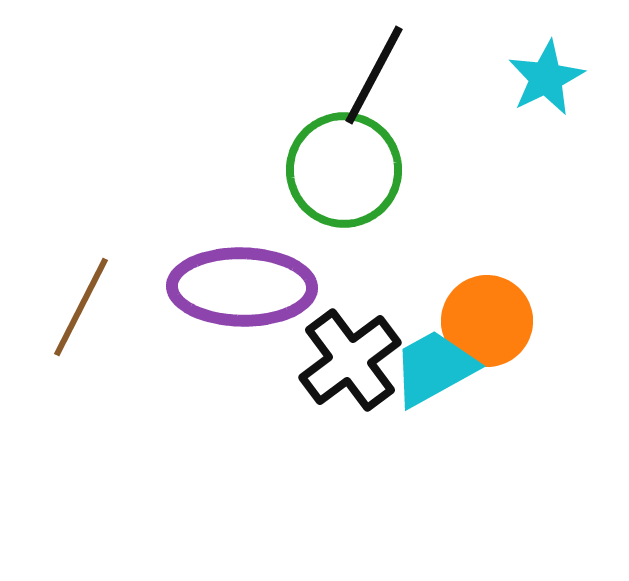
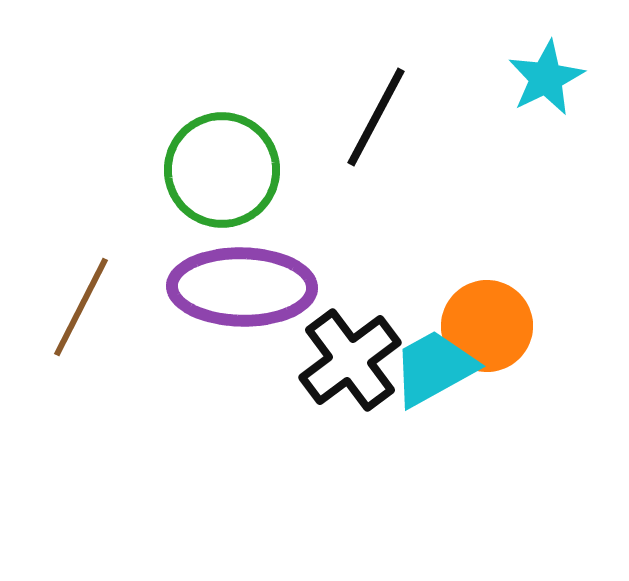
black line: moved 2 px right, 42 px down
green circle: moved 122 px left
orange circle: moved 5 px down
